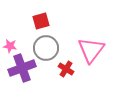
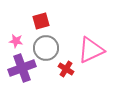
pink star: moved 6 px right, 5 px up
pink triangle: rotated 28 degrees clockwise
